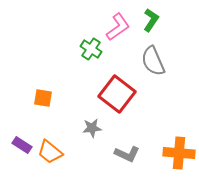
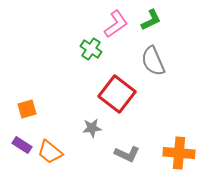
green L-shape: rotated 30 degrees clockwise
pink L-shape: moved 2 px left, 3 px up
orange square: moved 16 px left, 11 px down; rotated 24 degrees counterclockwise
